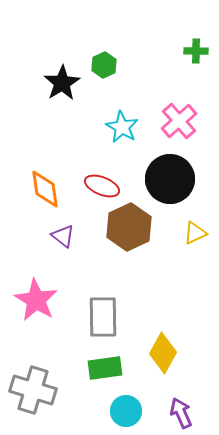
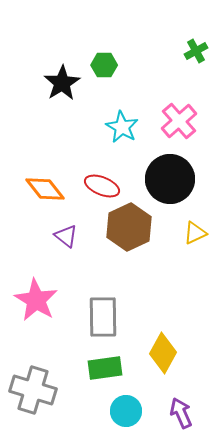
green cross: rotated 30 degrees counterclockwise
green hexagon: rotated 25 degrees clockwise
orange diamond: rotated 30 degrees counterclockwise
purple triangle: moved 3 px right
